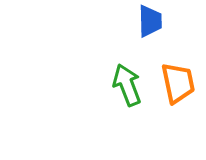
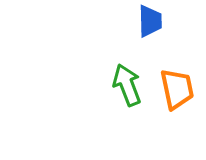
orange trapezoid: moved 1 px left, 6 px down
